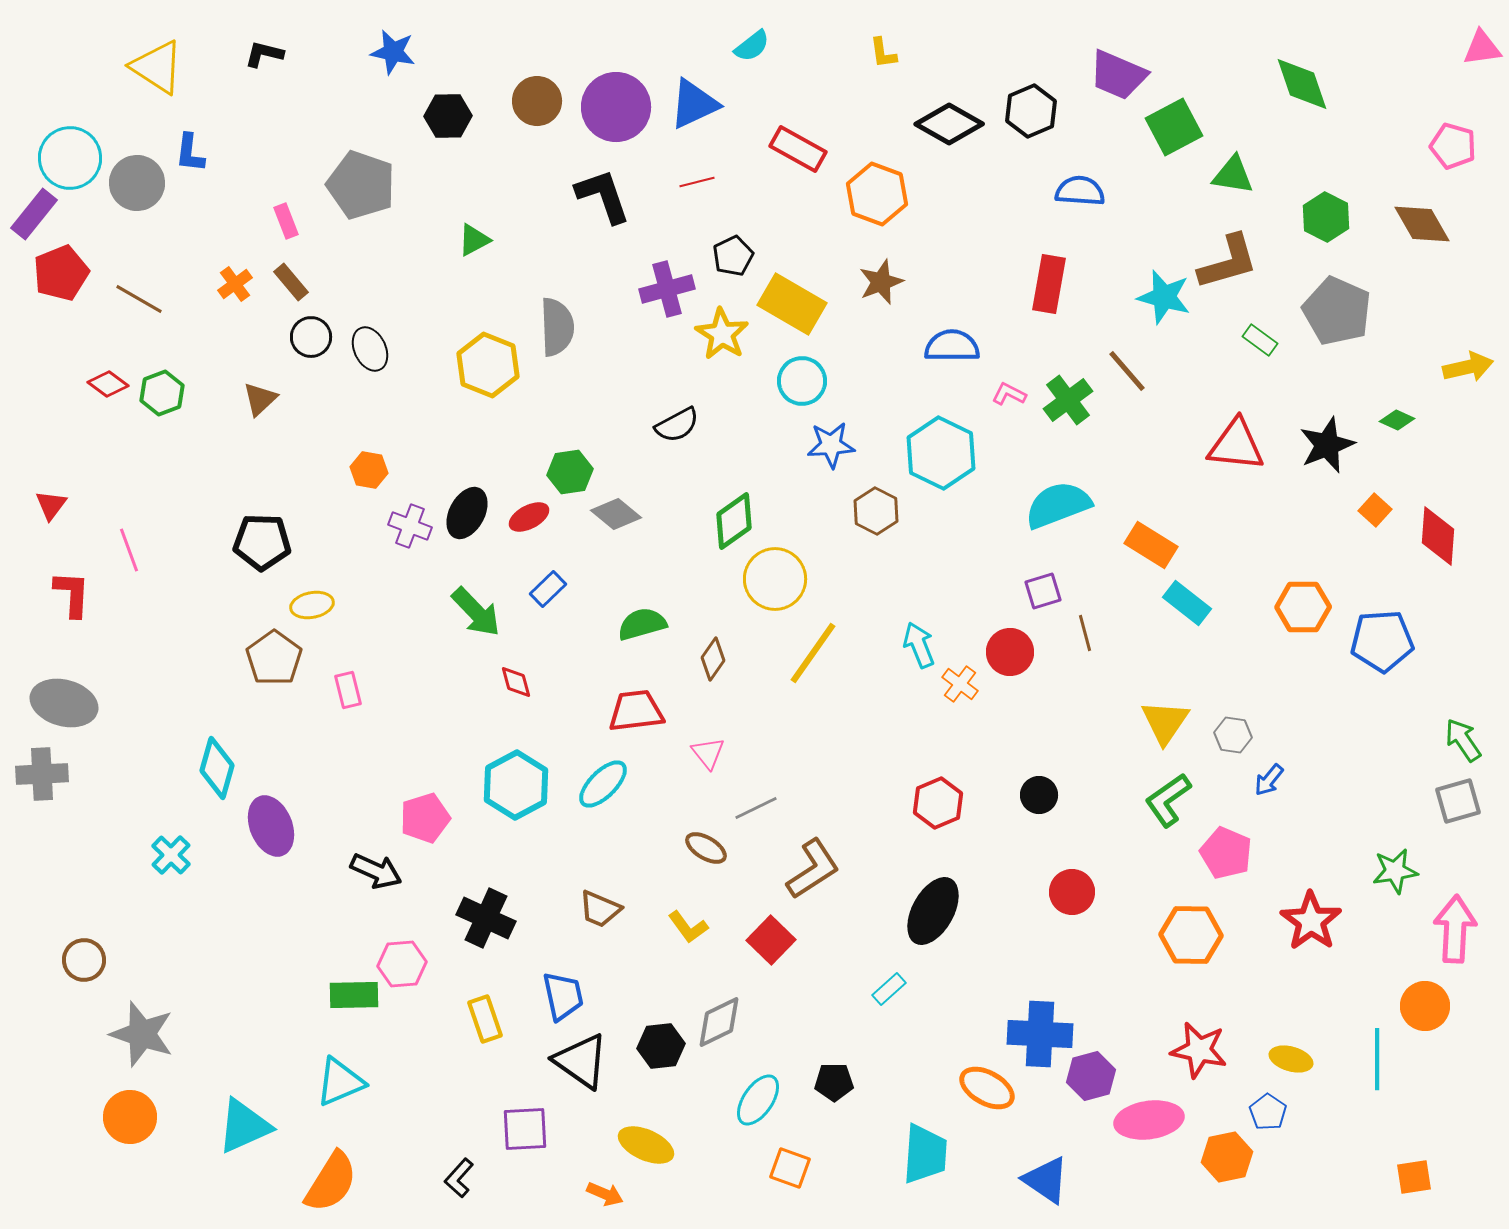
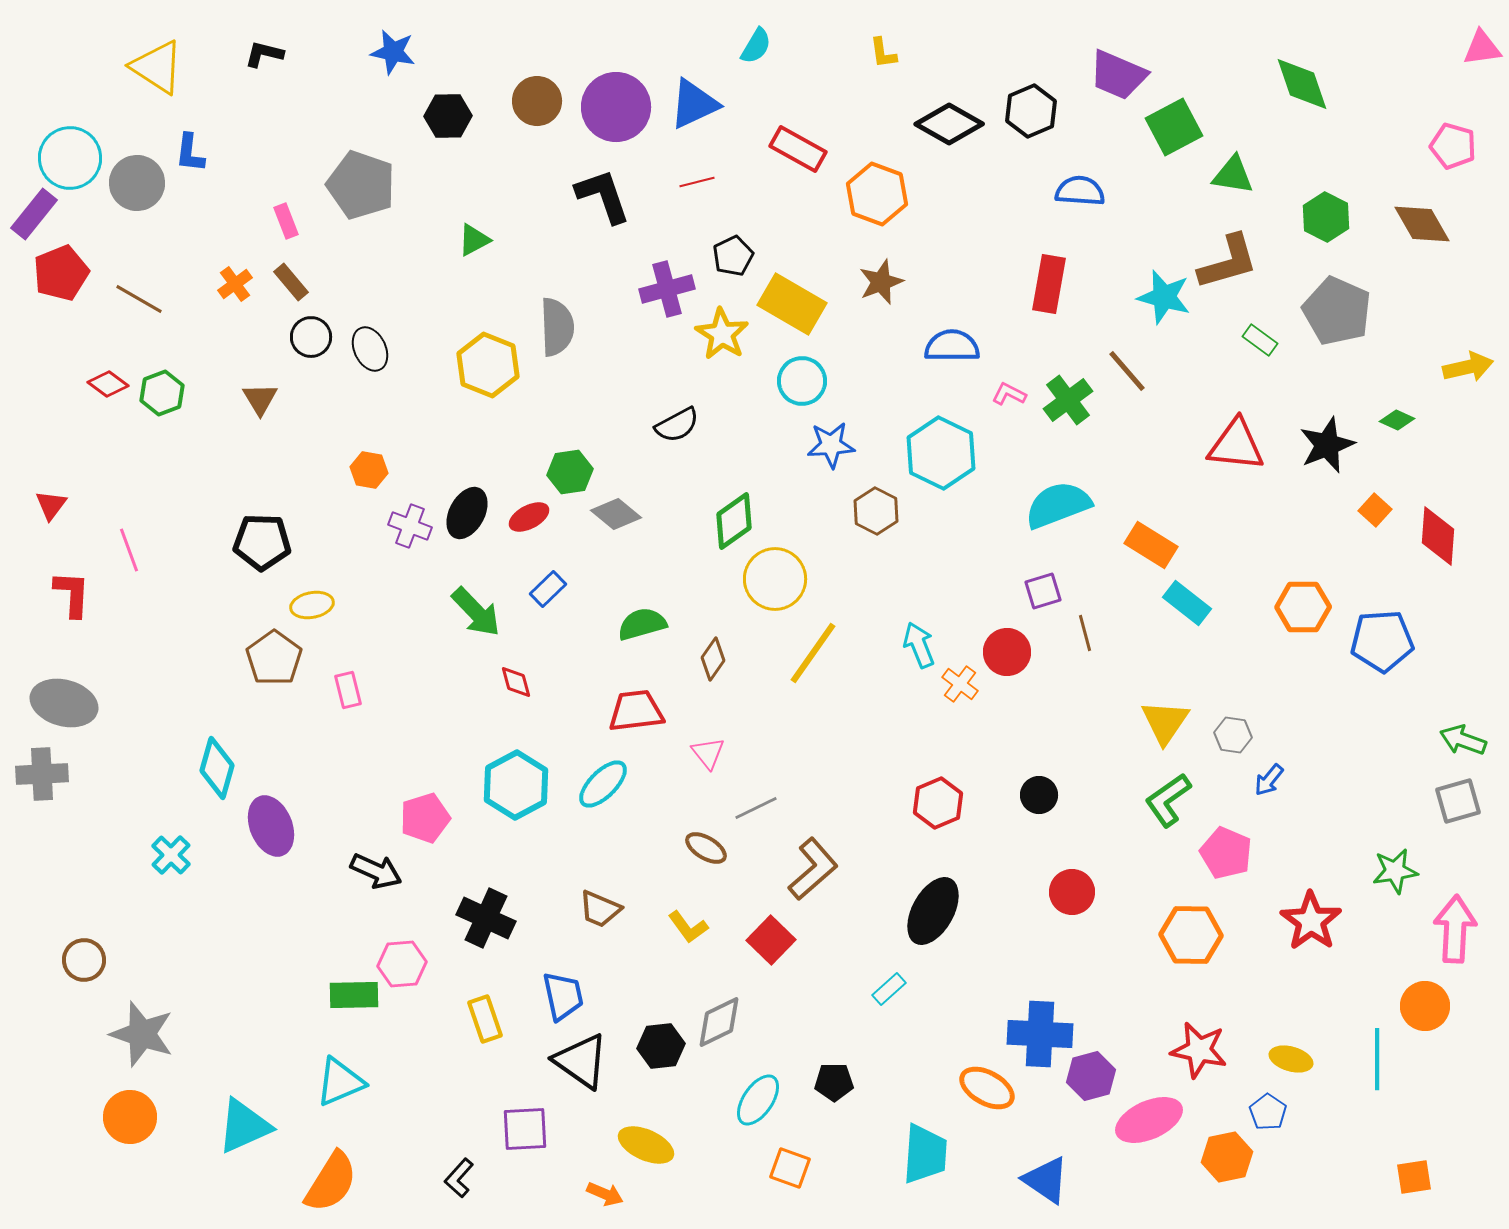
cyan semicircle at (752, 46): moved 4 px right; rotated 21 degrees counterclockwise
brown triangle at (260, 399): rotated 18 degrees counterclockwise
red circle at (1010, 652): moved 3 px left
green arrow at (1463, 740): rotated 36 degrees counterclockwise
brown L-shape at (813, 869): rotated 8 degrees counterclockwise
pink ellipse at (1149, 1120): rotated 16 degrees counterclockwise
